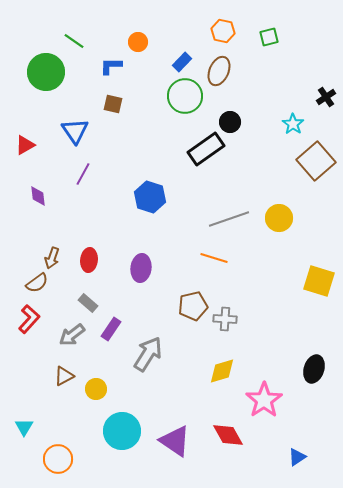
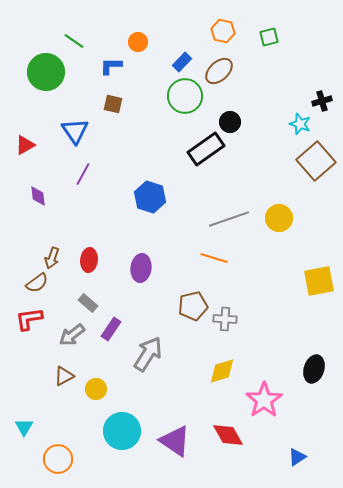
brown ellipse at (219, 71): rotated 24 degrees clockwise
black cross at (326, 97): moved 4 px left, 4 px down; rotated 18 degrees clockwise
cyan star at (293, 124): moved 7 px right; rotated 15 degrees counterclockwise
yellow square at (319, 281): rotated 28 degrees counterclockwise
red L-shape at (29, 319): rotated 140 degrees counterclockwise
